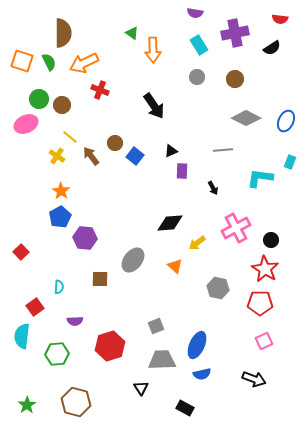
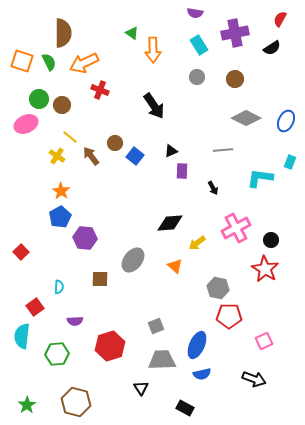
red semicircle at (280, 19): rotated 112 degrees clockwise
red pentagon at (260, 303): moved 31 px left, 13 px down
